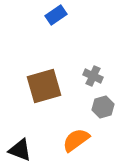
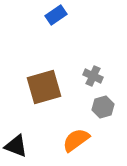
brown square: moved 1 px down
black triangle: moved 4 px left, 4 px up
